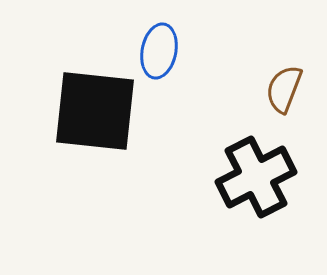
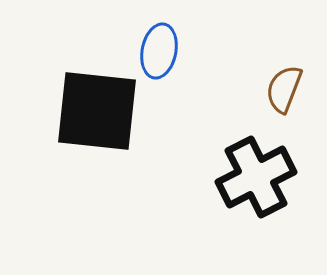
black square: moved 2 px right
